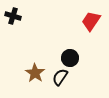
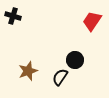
red trapezoid: moved 1 px right
black circle: moved 5 px right, 2 px down
brown star: moved 7 px left, 2 px up; rotated 18 degrees clockwise
